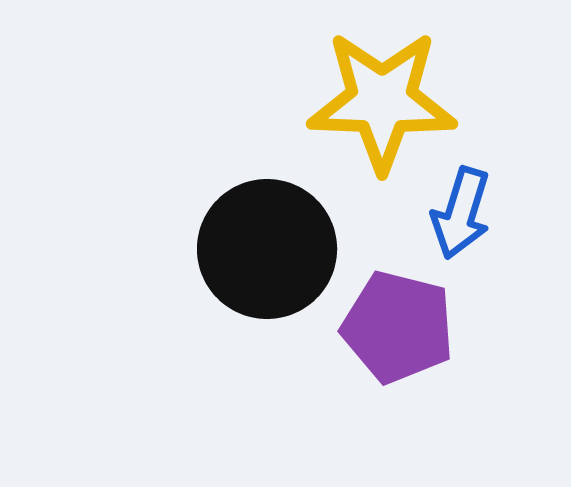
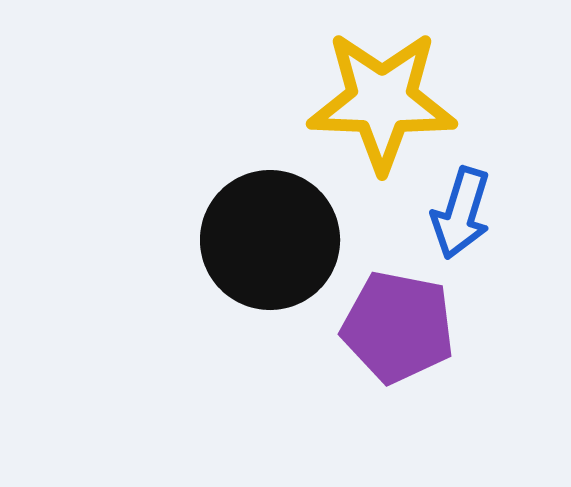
black circle: moved 3 px right, 9 px up
purple pentagon: rotated 3 degrees counterclockwise
